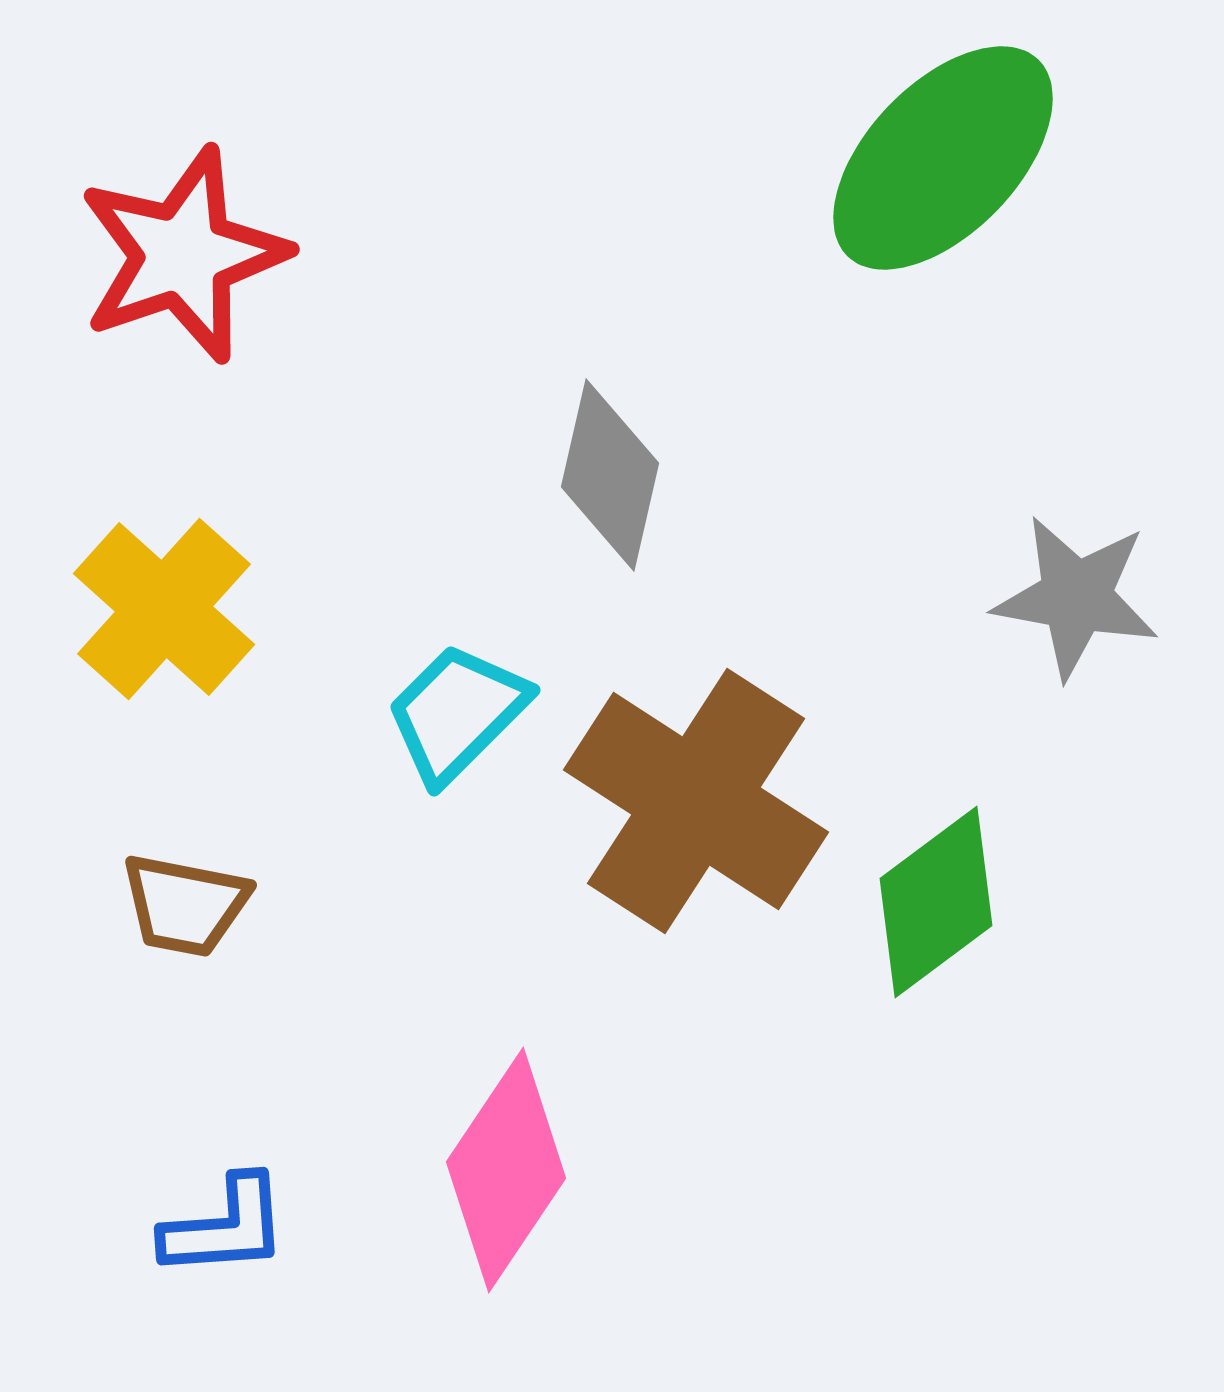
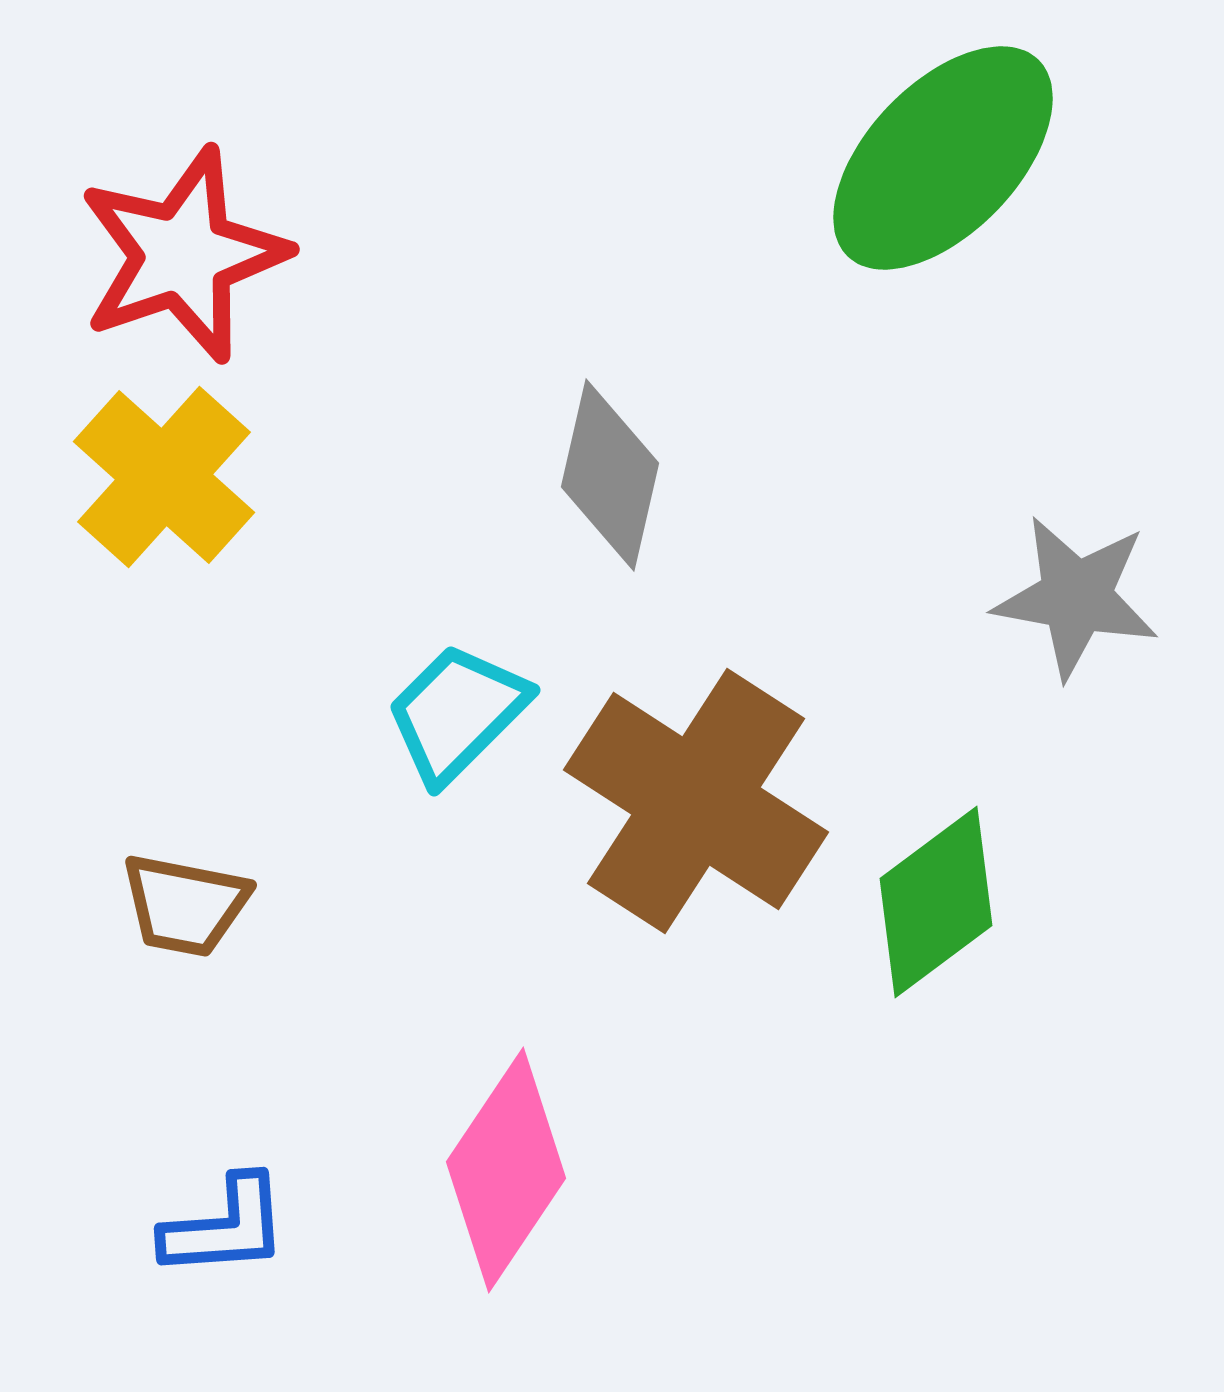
yellow cross: moved 132 px up
